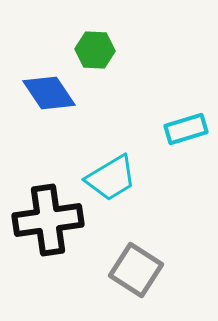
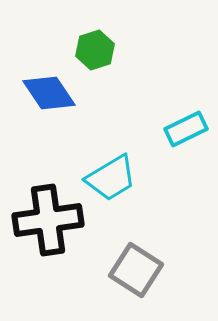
green hexagon: rotated 21 degrees counterclockwise
cyan rectangle: rotated 9 degrees counterclockwise
